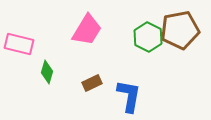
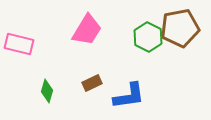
brown pentagon: moved 2 px up
green diamond: moved 19 px down
blue L-shape: rotated 72 degrees clockwise
